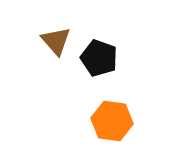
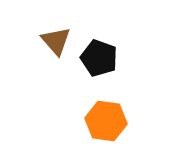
orange hexagon: moved 6 px left
